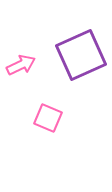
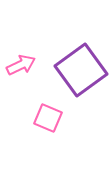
purple square: moved 15 px down; rotated 12 degrees counterclockwise
